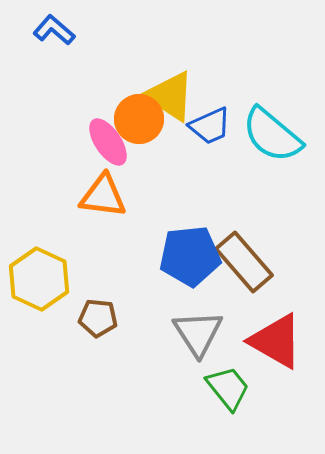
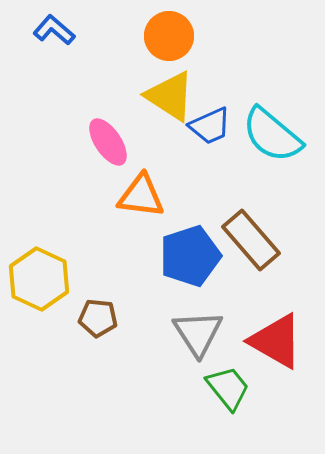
orange circle: moved 30 px right, 83 px up
orange triangle: moved 38 px right
blue pentagon: rotated 12 degrees counterclockwise
brown rectangle: moved 7 px right, 22 px up
